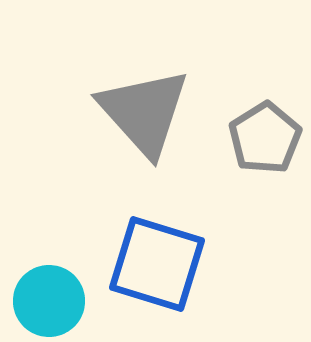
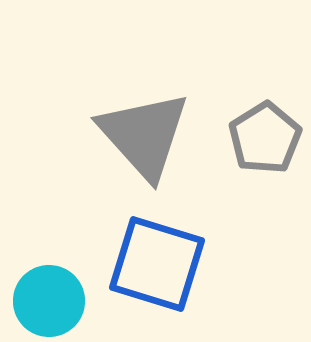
gray triangle: moved 23 px down
